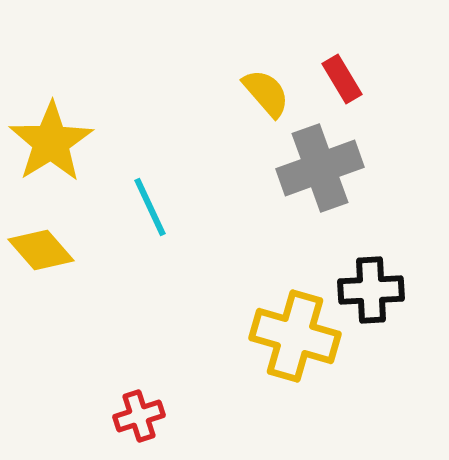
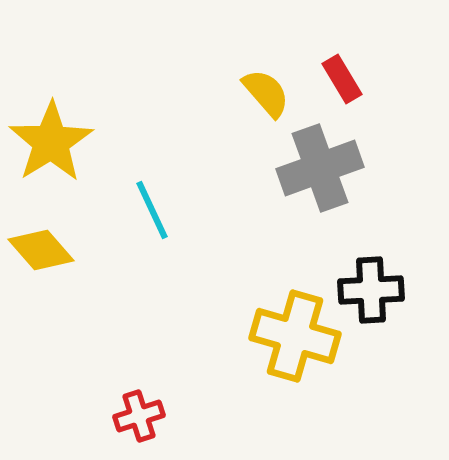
cyan line: moved 2 px right, 3 px down
